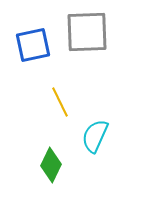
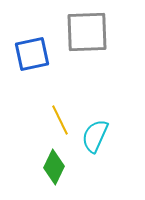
blue square: moved 1 px left, 9 px down
yellow line: moved 18 px down
green diamond: moved 3 px right, 2 px down
